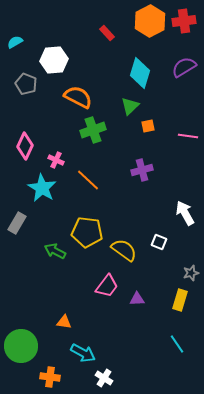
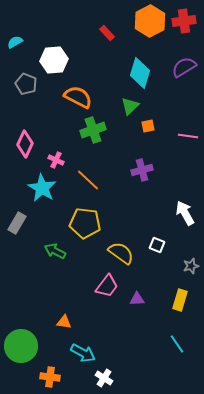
pink diamond: moved 2 px up
yellow pentagon: moved 2 px left, 9 px up
white square: moved 2 px left, 3 px down
yellow semicircle: moved 3 px left, 3 px down
gray star: moved 7 px up
